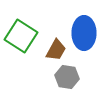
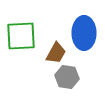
green square: rotated 36 degrees counterclockwise
brown trapezoid: moved 3 px down
